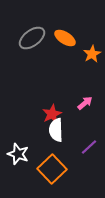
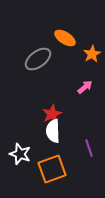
gray ellipse: moved 6 px right, 21 px down
pink arrow: moved 16 px up
white semicircle: moved 3 px left, 1 px down
purple line: moved 1 px down; rotated 66 degrees counterclockwise
white star: moved 2 px right
orange square: rotated 24 degrees clockwise
